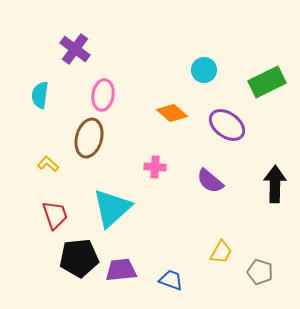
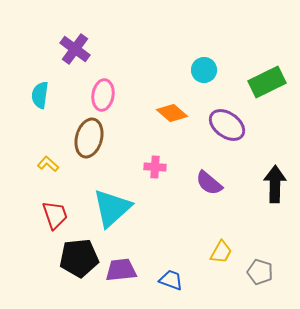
purple semicircle: moved 1 px left, 2 px down
